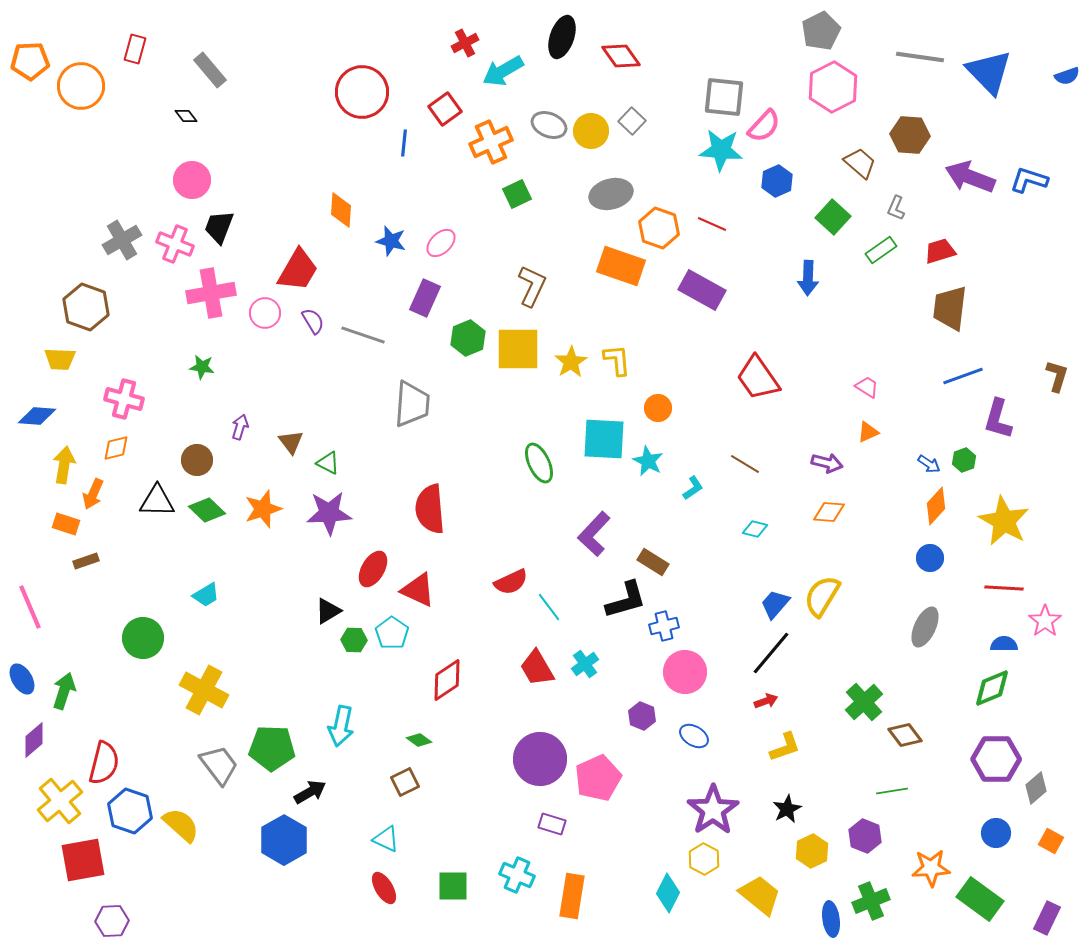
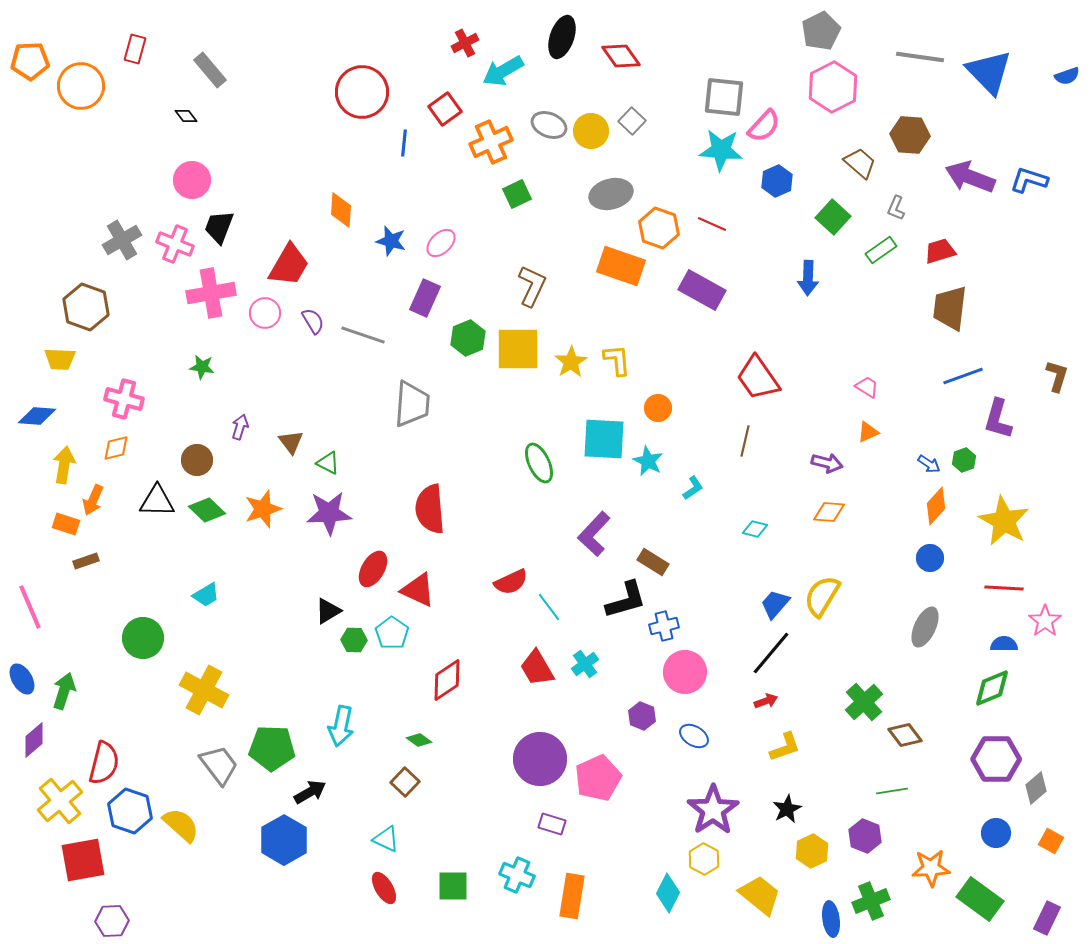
red trapezoid at (298, 270): moved 9 px left, 5 px up
brown line at (745, 464): moved 23 px up; rotated 72 degrees clockwise
orange arrow at (93, 494): moved 6 px down
brown square at (405, 782): rotated 20 degrees counterclockwise
